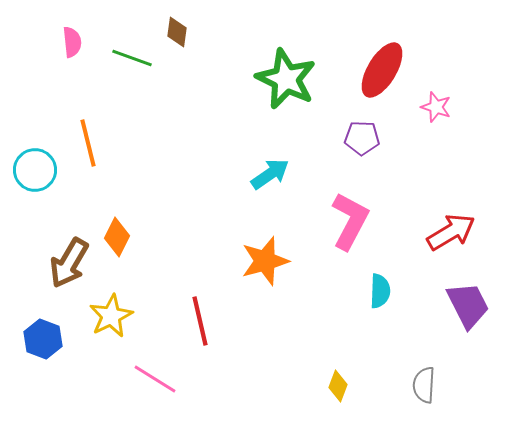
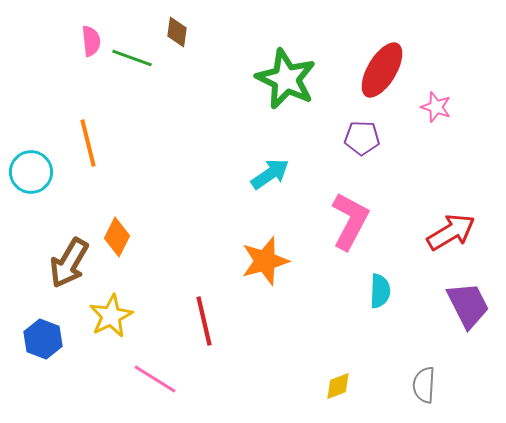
pink semicircle: moved 19 px right, 1 px up
cyan circle: moved 4 px left, 2 px down
red line: moved 4 px right
yellow diamond: rotated 48 degrees clockwise
